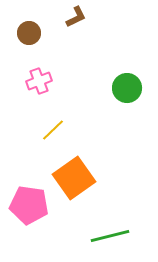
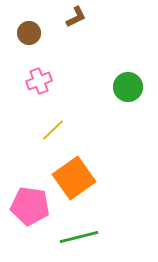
green circle: moved 1 px right, 1 px up
pink pentagon: moved 1 px right, 1 px down
green line: moved 31 px left, 1 px down
